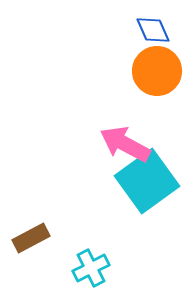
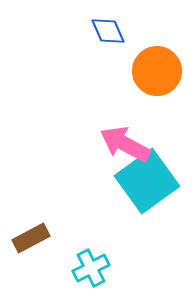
blue diamond: moved 45 px left, 1 px down
